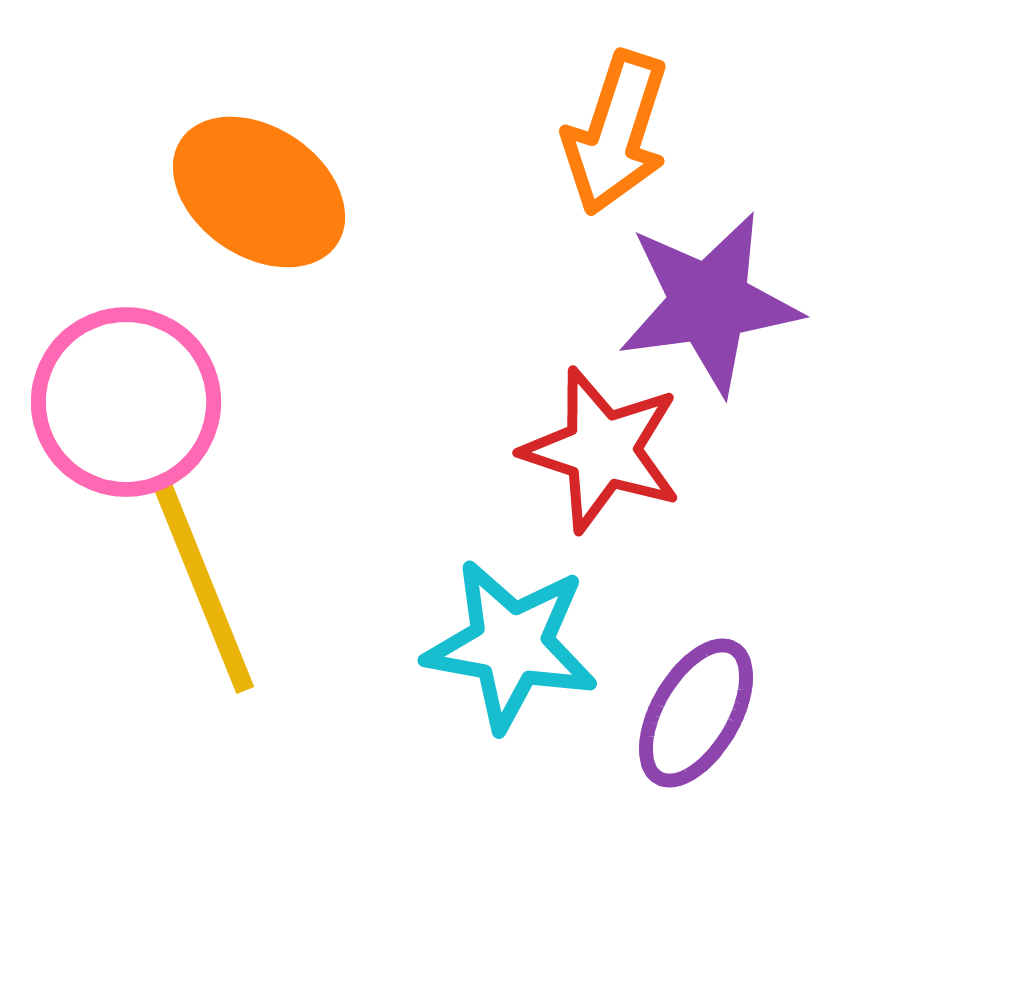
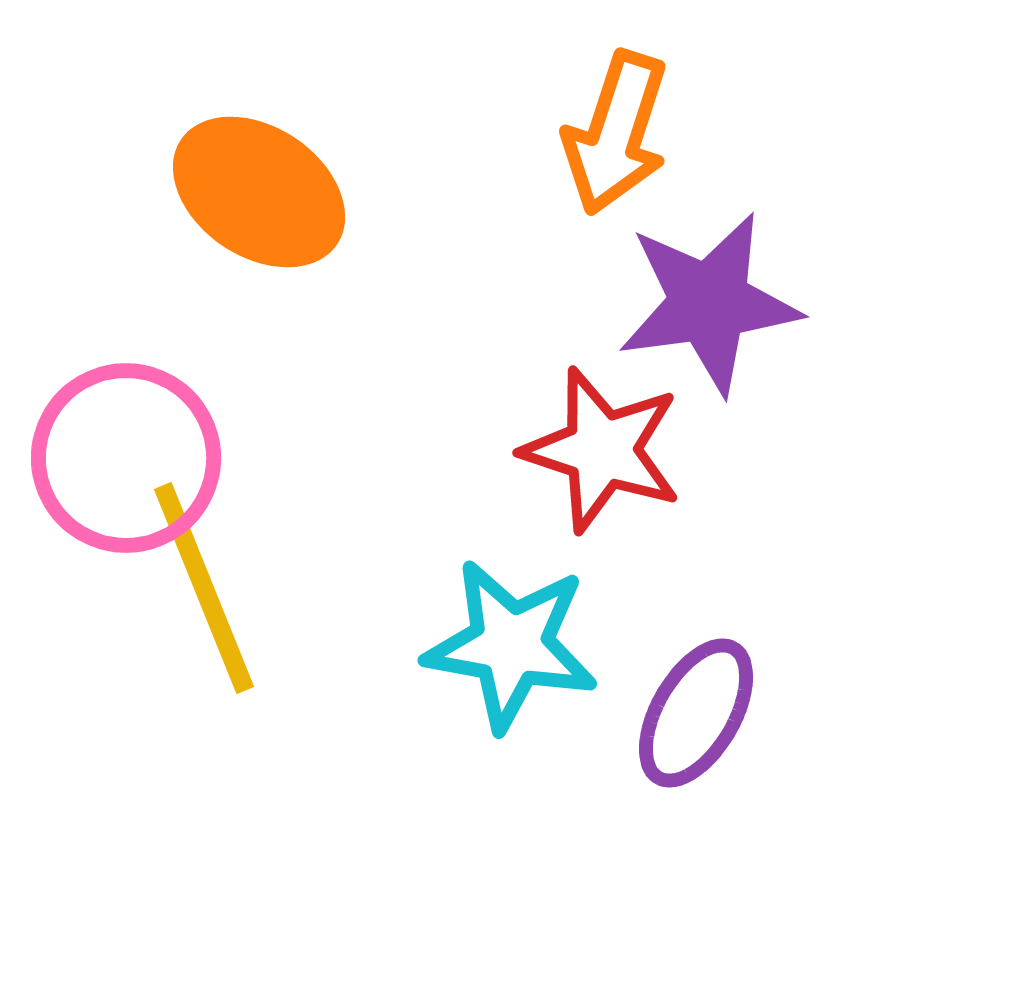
pink circle: moved 56 px down
